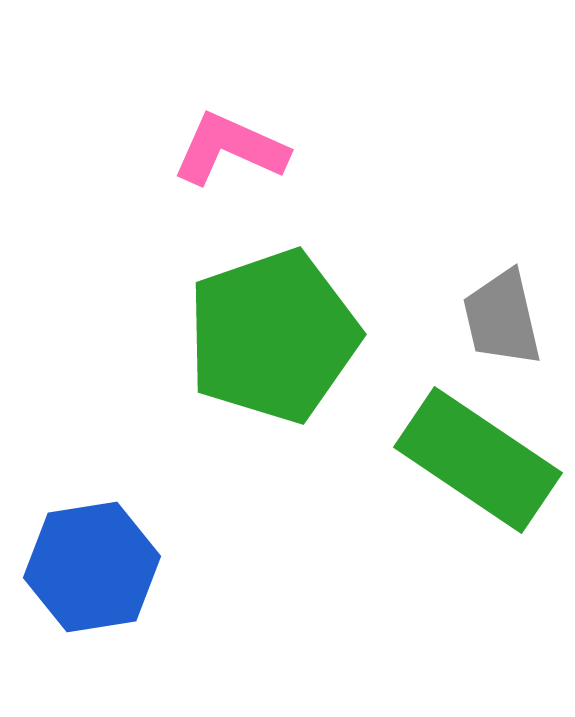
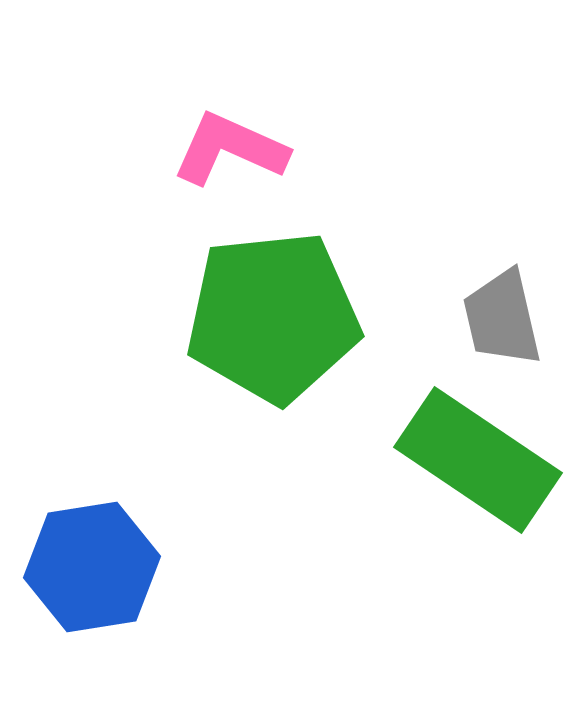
green pentagon: moved 19 px up; rotated 13 degrees clockwise
